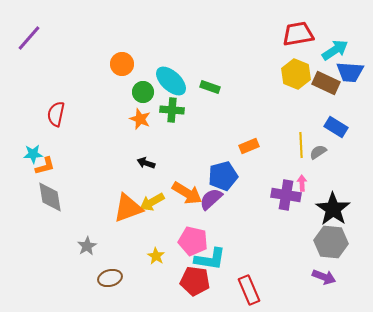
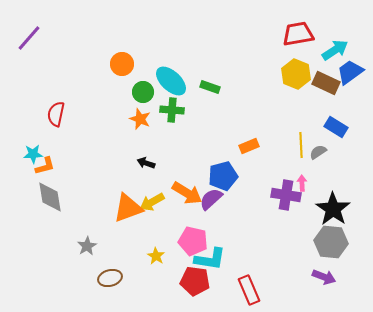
blue trapezoid: rotated 140 degrees clockwise
